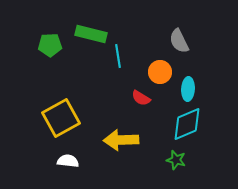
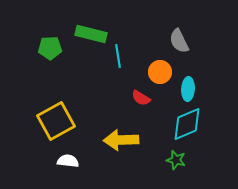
green pentagon: moved 3 px down
yellow square: moved 5 px left, 3 px down
